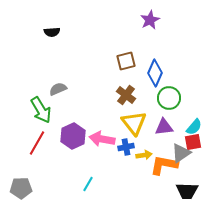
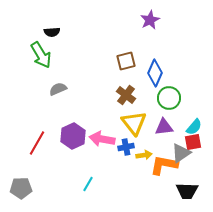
green arrow: moved 55 px up
